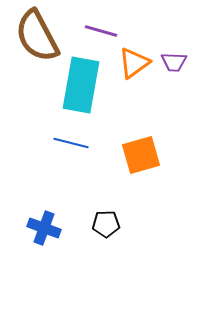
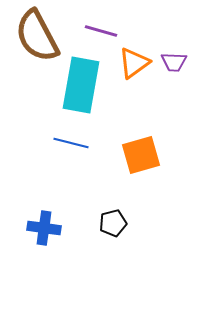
black pentagon: moved 7 px right, 1 px up; rotated 12 degrees counterclockwise
blue cross: rotated 12 degrees counterclockwise
